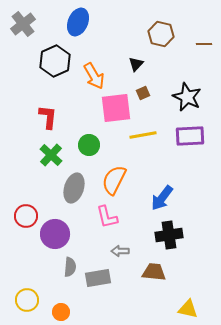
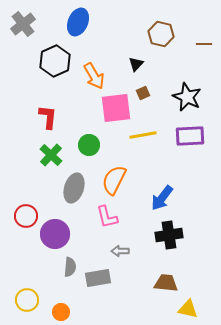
brown trapezoid: moved 12 px right, 11 px down
